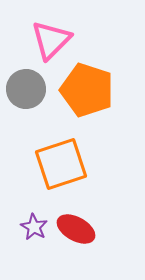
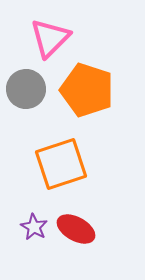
pink triangle: moved 1 px left, 2 px up
